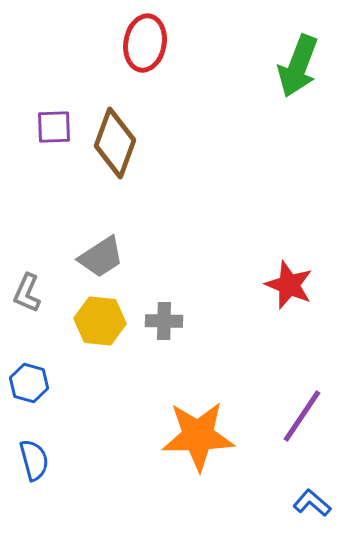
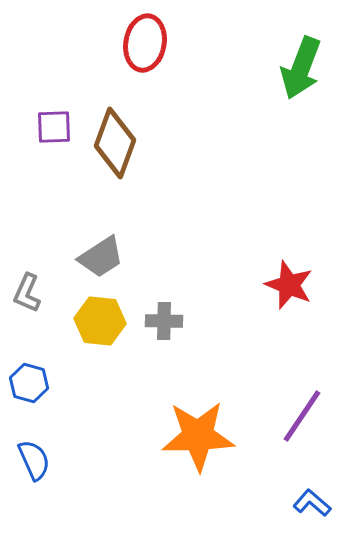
green arrow: moved 3 px right, 2 px down
blue semicircle: rotated 9 degrees counterclockwise
